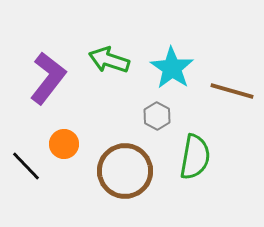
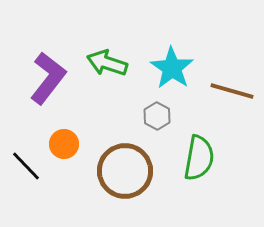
green arrow: moved 2 px left, 3 px down
green semicircle: moved 4 px right, 1 px down
